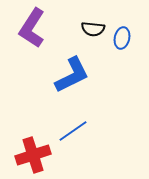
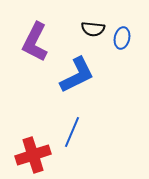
purple L-shape: moved 3 px right, 14 px down; rotated 6 degrees counterclockwise
blue L-shape: moved 5 px right
blue line: moved 1 px left, 1 px down; rotated 32 degrees counterclockwise
